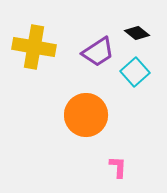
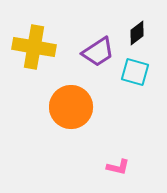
black diamond: rotated 75 degrees counterclockwise
cyan square: rotated 32 degrees counterclockwise
orange circle: moved 15 px left, 8 px up
pink L-shape: rotated 100 degrees clockwise
